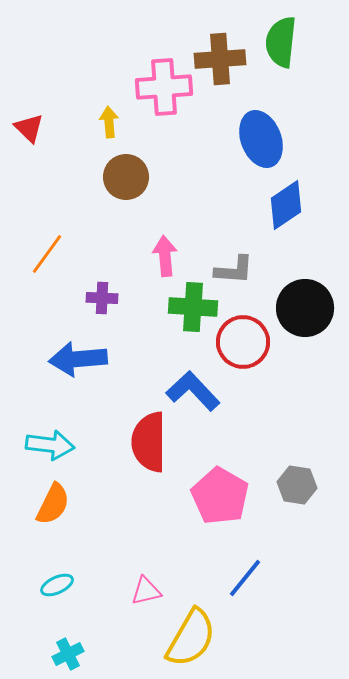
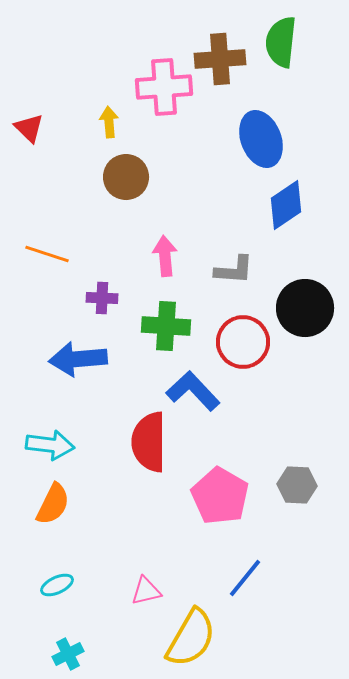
orange line: rotated 72 degrees clockwise
green cross: moved 27 px left, 19 px down
gray hexagon: rotated 6 degrees counterclockwise
